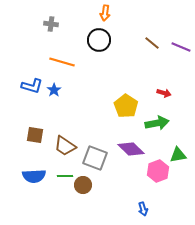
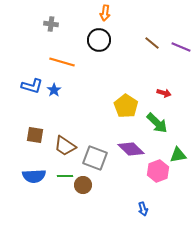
green arrow: rotated 55 degrees clockwise
